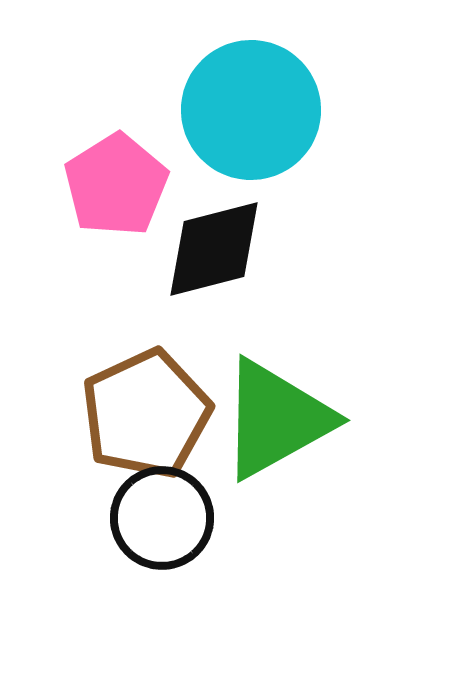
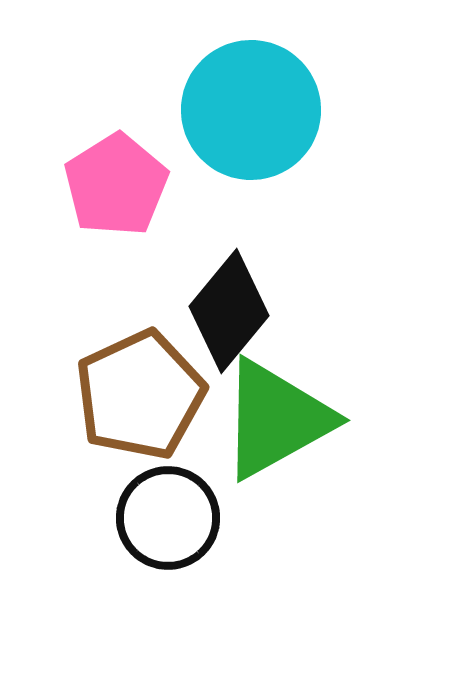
black diamond: moved 15 px right, 62 px down; rotated 36 degrees counterclockwise
brown pentagon: moved 6 px left, 19 px up
black circle: moved 6 px right
